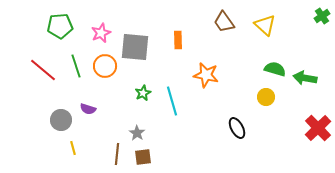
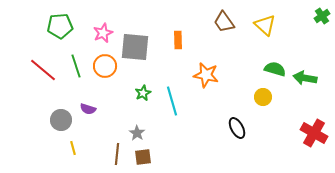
pink star: moved 2 px right
yellow circle: moved 3 px left
red cross: moved 4 px left, 5 px down; rotated 16 degrees counterclockwise
